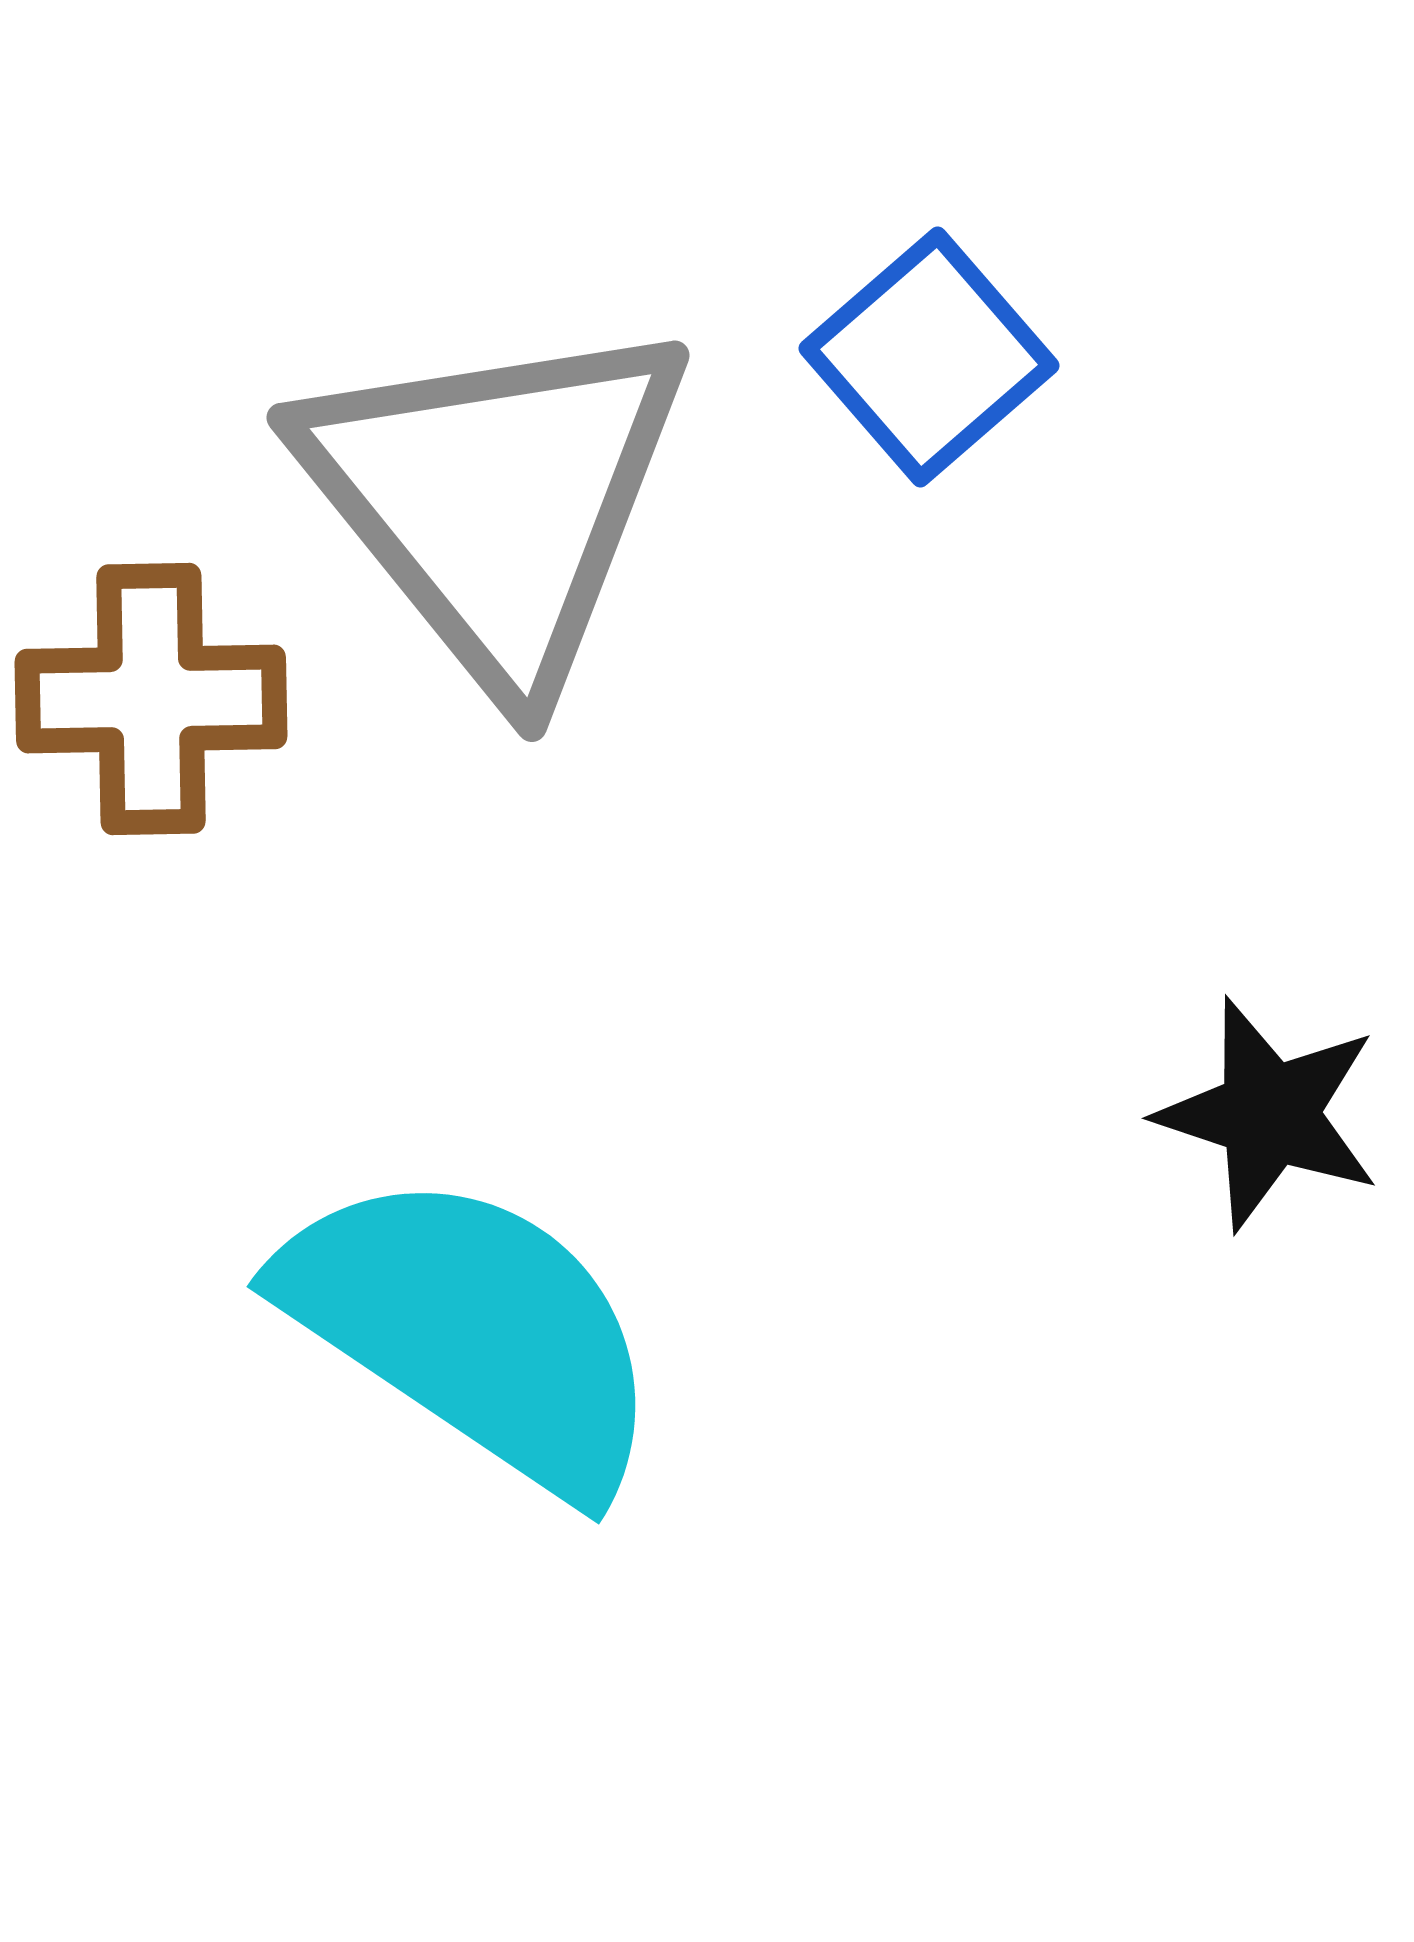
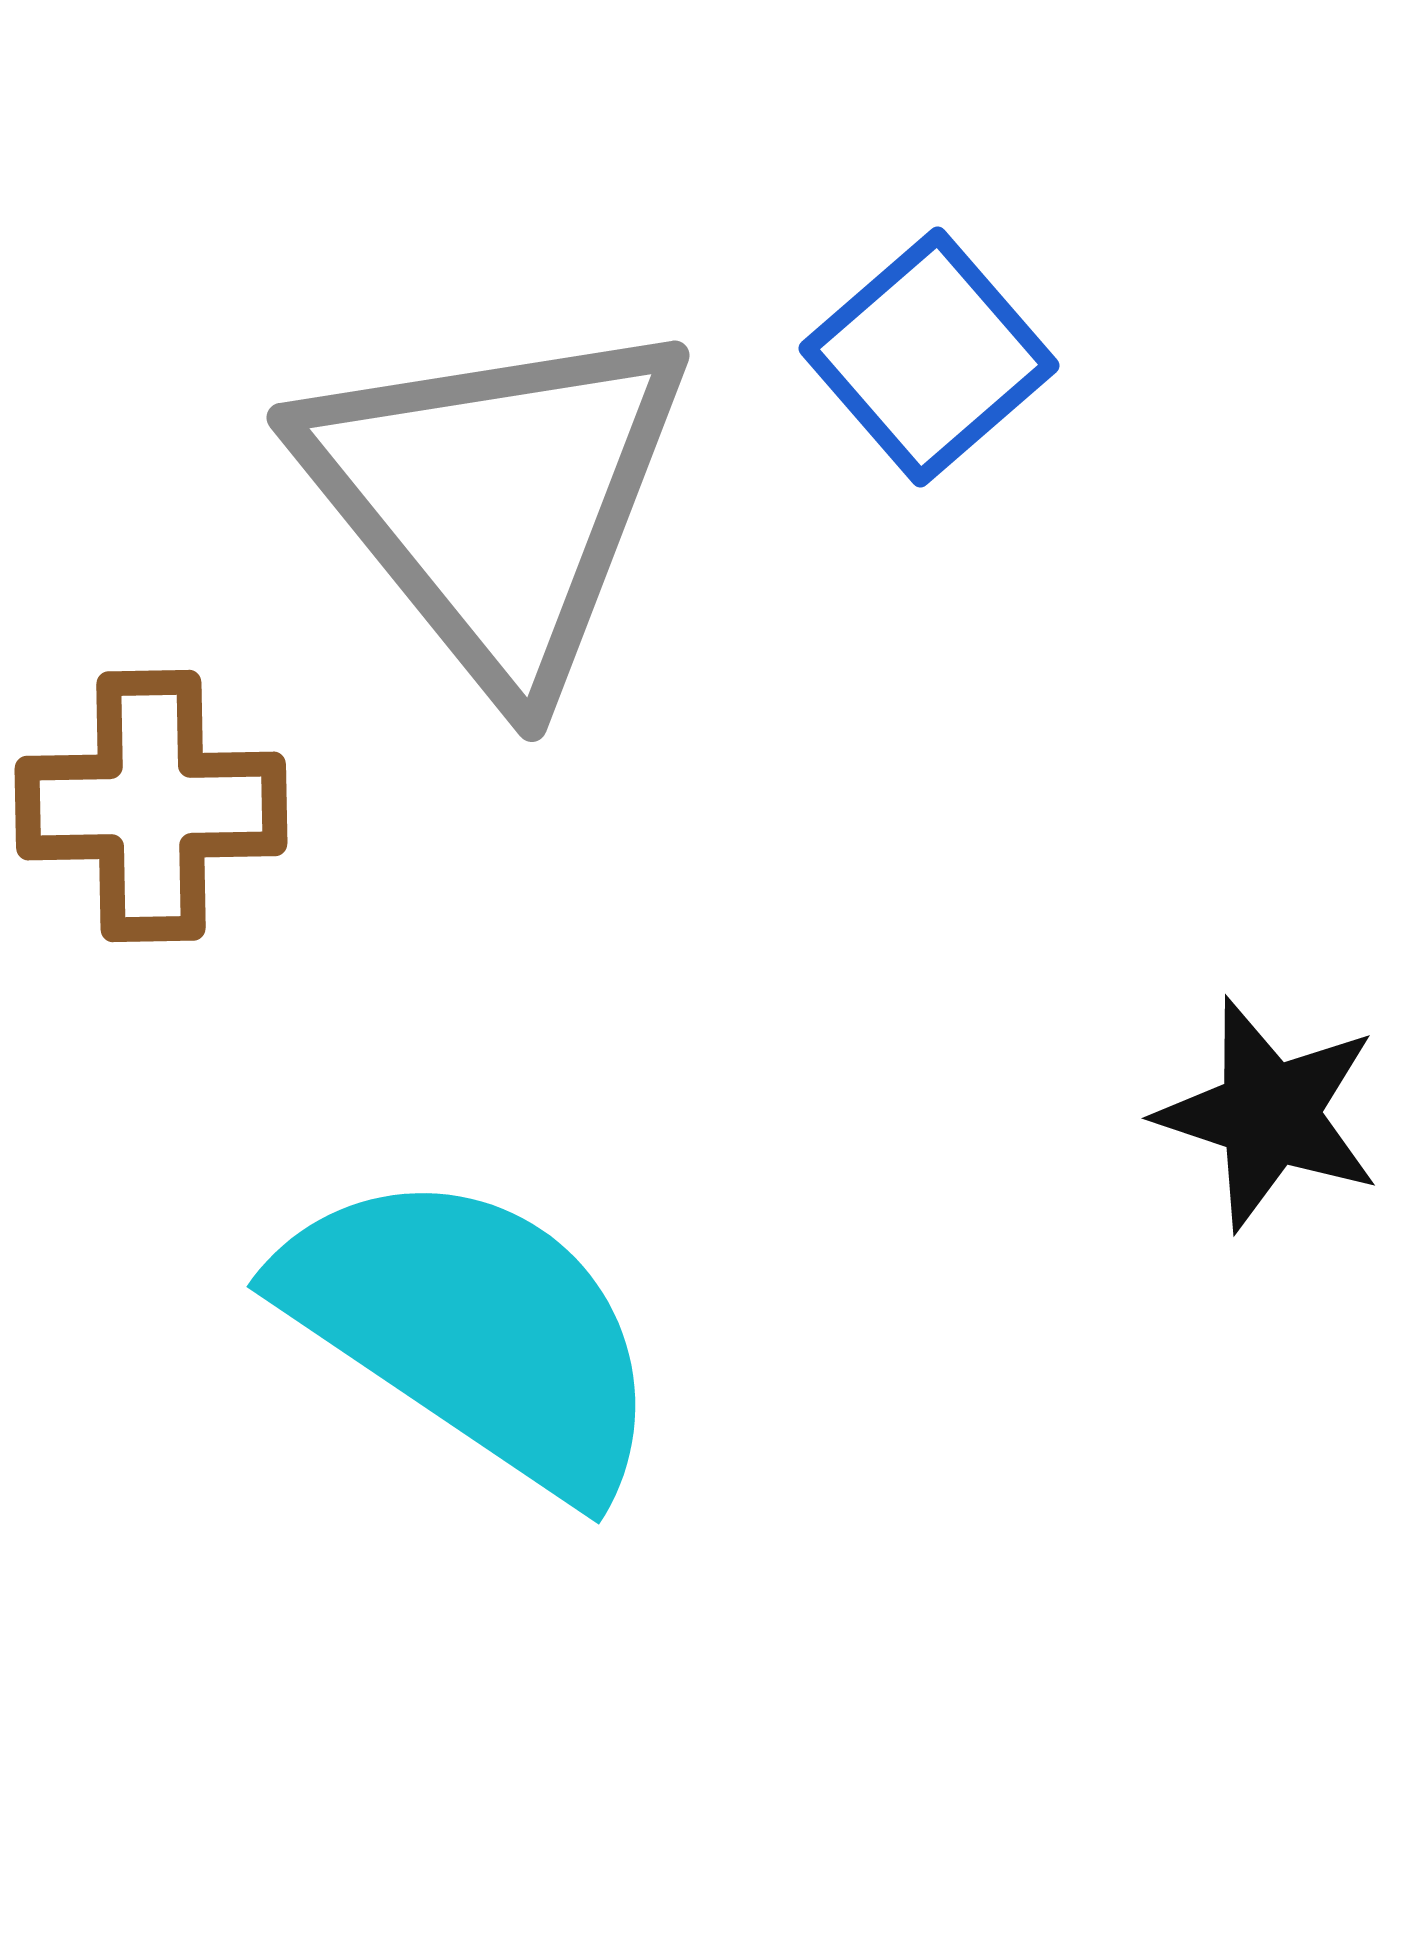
brown cross: moved 107 px down
